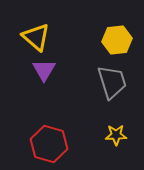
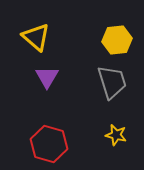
purple triangle: moved 3 px right, 7 px down
yellow star: rotated 15 degrees clockwise
